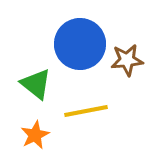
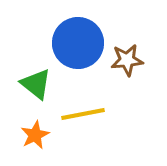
blue circle: moved 2 px left, 1 px up
yellow line: moved 3 px left, 3 px down
